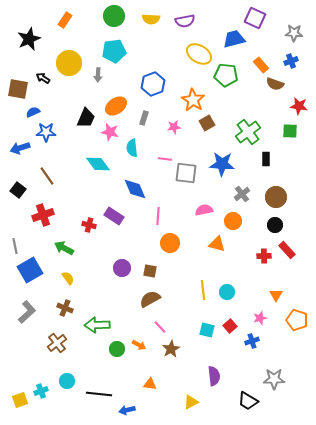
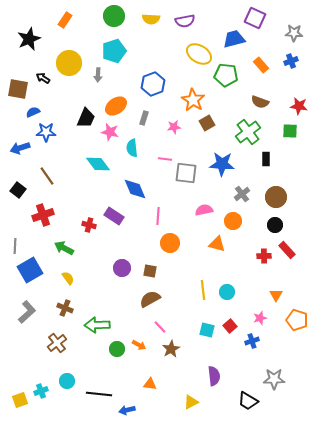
cyan pentagon at (114, 51): rotated 10 degrees counterclockwise
brown semicircle at (275, 84): moved 15 px left, 18 px down
gray line at (15, 246): rotated 14 degrees clockwise
